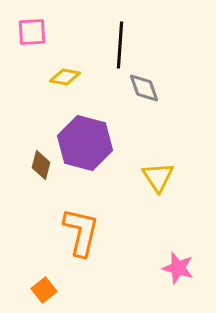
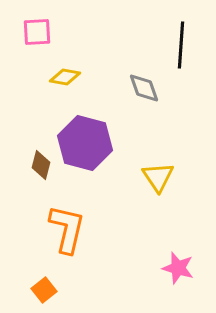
pink square: moved 5 px right
black line: moved 61 px right
orange L-shape: moved 14 px left, 3 px up
